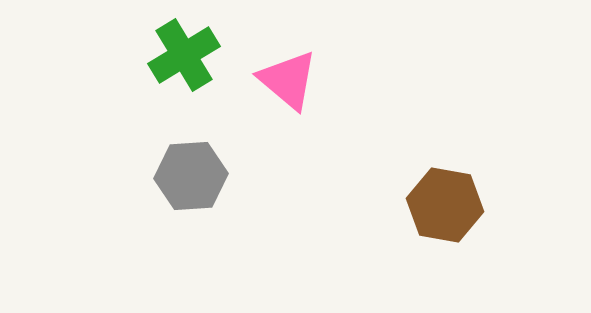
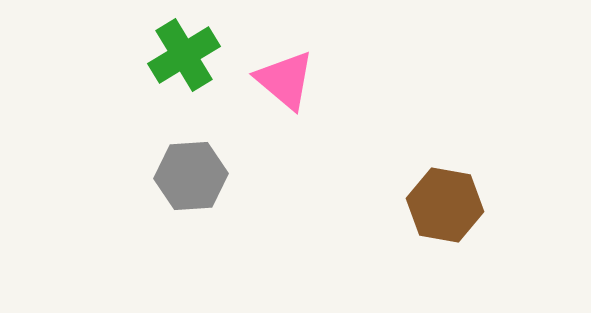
pink triangle: moved 3 px left
